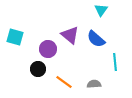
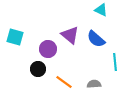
cyan triangle: rotated 40 degrees counterclockwise
